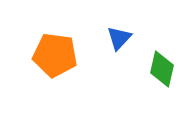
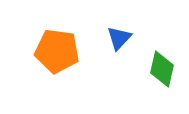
orange pentagon: moved 2 px right, 4 px up
